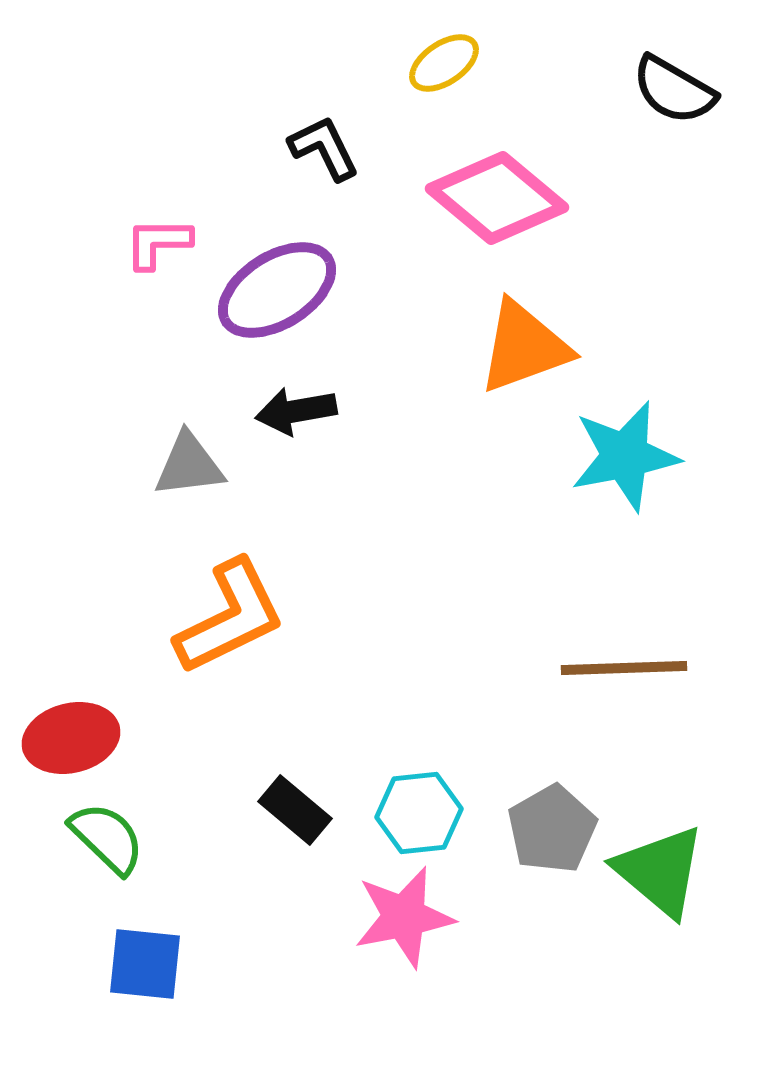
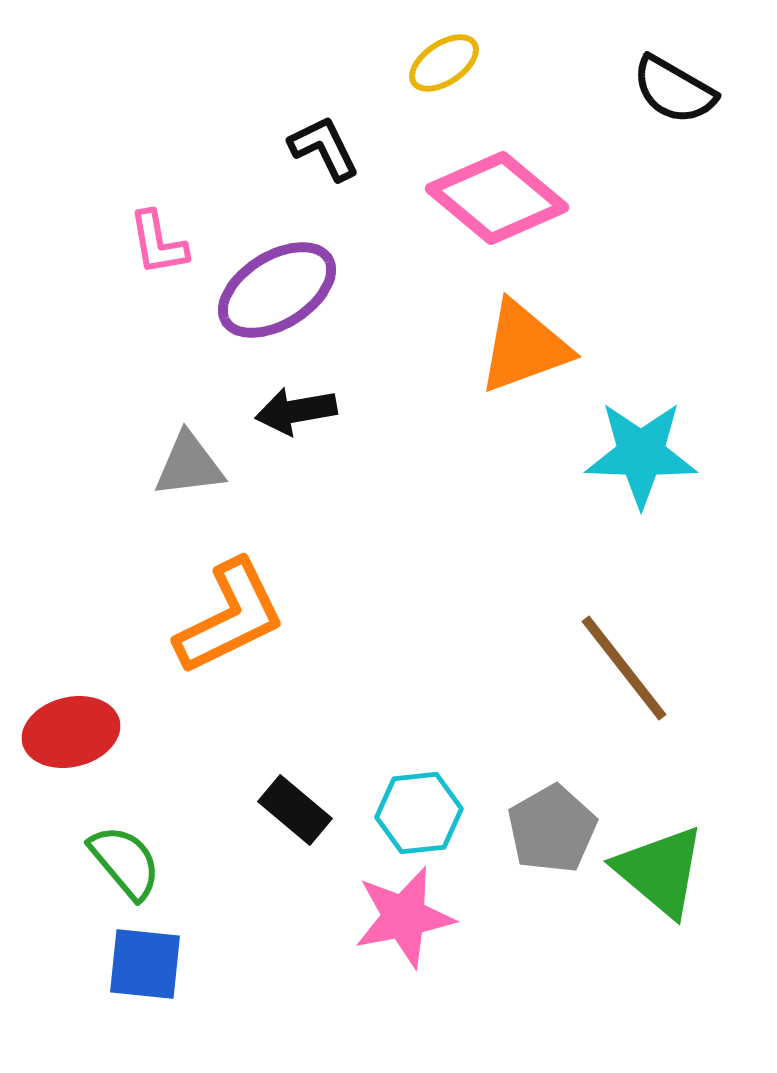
pink L-shape: rotated 100 degrees counterclockwise
cyan star: moved 16 px right, 2 px up; rotated 13 degrees clockwise
brown line: rotated 54 degrees clockwise
red ellipse: moved 6 px up
green semicircle: moved 18 px right, 24 px down; rotated 6 degrees clockwise
